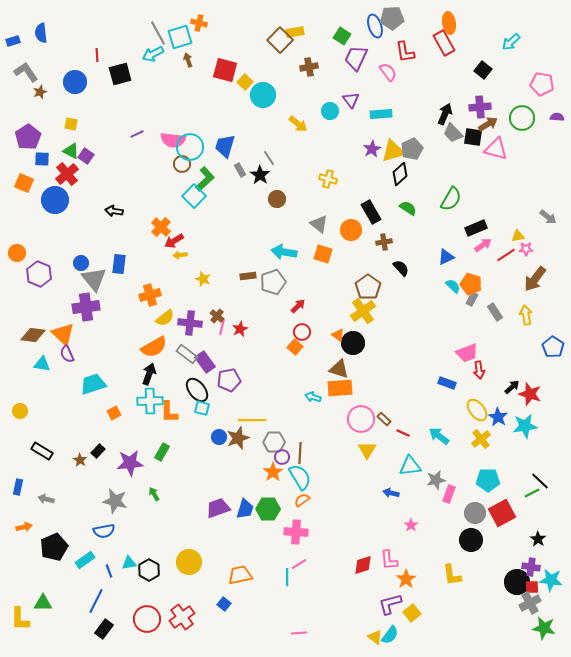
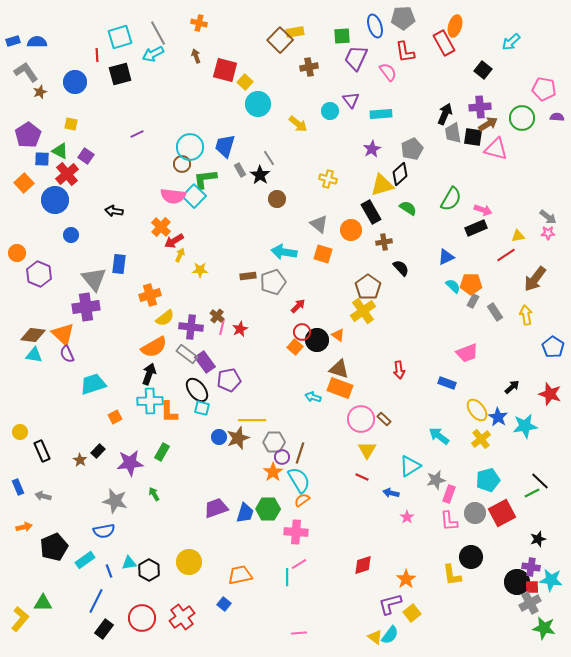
gray pentagon at (392, 18): moved 11 px right
orange ellipse at (449, 23): moved 6 px right, 3 px down; rotated 25 degrees clockwise
blue semicircle at (41, 33): moved 4 px left, 9 px down; rotated 96 degrees clockwise
green square at (342, 36): rotated 36 degrees counterclockwise
cyan square at (180, 37): moved 60 px left
brown arrow at (188, 60): moved 8 px right, 4 px up
pink pentagon at (542, 84): moved 2 px right, 5 px down
cyan circle at (263, 95): moved 5 px left, 9 px down
gray trapezoid at (453, 133): rotated 35 degrees clockwise
purple pentagon at (28, 137): moved 2 px up
pink semicircle at (173, 140): moved 56 px down
green triangle at (71, 151): moved 11 px left
yellow triangle at (393, 151): moved 11 px left, 34 px down
green L-shape at (205, 179): rotated 145 degrees counterclockwise
orange square at (24, 183): rotated 24 degrees clockwise
pink arrow at (483, 245): moved 35 px up; rotated 54 degrees clockwise
pink star at (526, 249): moved 22 px right, 16 px up
yellow arrow at (180, 255): rotated 120 degrees clockwise
blue circle at (81, 263): moved 10 px left, 28 px up
yellow star at (203, 279): moved 3 px left, 9 px up; rotated 21 degrees counterclockwise
orange pentagon at (471, 284): rotated 15 degrees counterclockwise
gray rectangle at (472, 299): moved 1 px right, 2 px down
purple cross at (190, 323): moved 1 px right, 4 px down
black circle at (353, 343): moved 36 px left, 3 px up
cyan triangle at (42, 364): moved 8 px left, 9 px up
red arrow at (479, 370): moved 80 px left
orange rectangle at (340, 388): rotated 25 degrees clockwise
red star at (530, 394): moved 20 px right
yellow circle at (20, 411): moved 21 px down
orange square at (114, 413): moved 1 px right, 4 px down
red line at (403, 433): moved 41 px left, 44 px down
black rectangle at (42, 451): rotated 35 degrees clockwise
brown line at (300, 453): rotated 15 degrees clockwise
cyan triangle at (410, 466): rotated 25 degrees counterclockwise
cyan semicircle at (300, 477): moved 1 px left, 3 px down
cyan pentagon at (488, 480): rotated 15 degrees counterclockwise
blue rectangle at (18, 487): rotated 35 degrees counterclockwise
gray arrow at (46, 499): moved 3 px left, 3 px up
purple trapezoid at (218, 508): moved 2 px left
blue trapezoid at (245, 509): moved 4 px down
pink star at (411, 525): moved 4 px left, 8 px up
black star at (538, 539): rotated 21 degrees clockwise
black circle at (471, 540): moved 17 px down
pink L-shape at (389, 560): moved 60 px right, 39 px up
yellow L-shape at (20, 619): rotated 140 degrees counterclockwise
red circle at (147, 619): moved 5 px left, 1 px up
